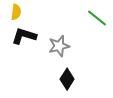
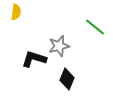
green line: moved 2 px left, 9 px down
black L-shape: moved 10 px right, 23 px down
black diamond: rotated 10 degrees counterclockwise
